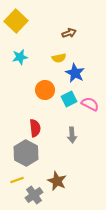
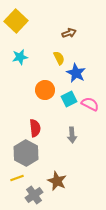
yellow semicircle: rotated 104 degrees counterclockwise
blue star: moved 1 px right
yellow line: moved 2 px up
